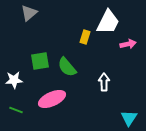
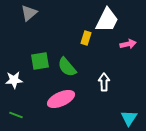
white trapezoid: moved 1 px left, 2 px up
yellow rectangle: moved 1 px right, 1 px down
pink ellipse: moved 9 px right
green line: moved 5 px down
